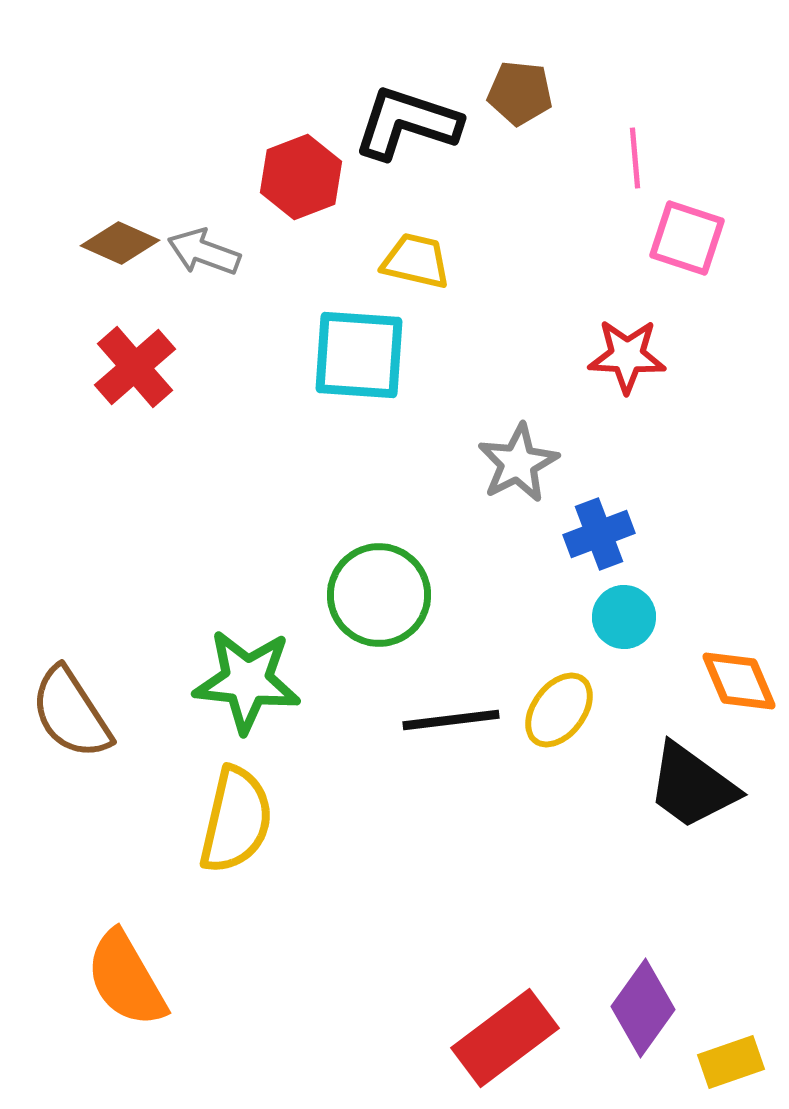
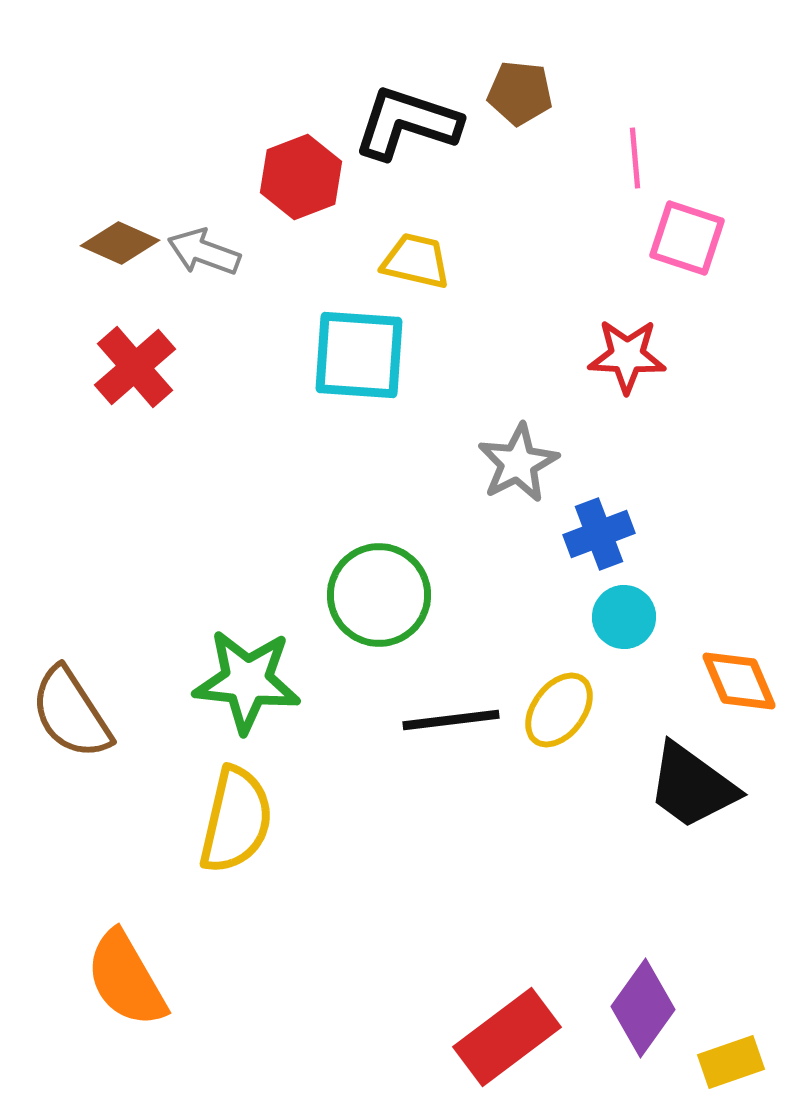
red rectangle: moved 2 px right, 1 px up
